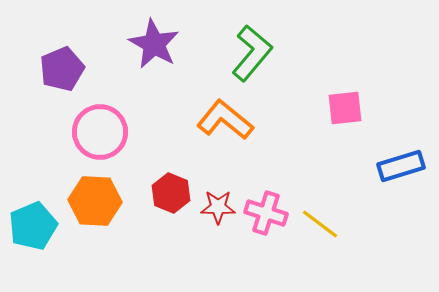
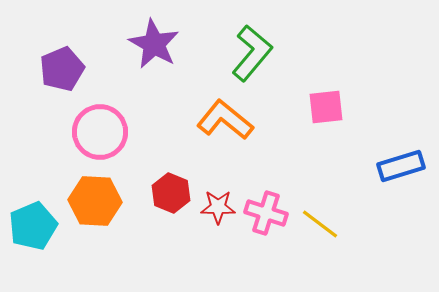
pink square: moved 19 px left, 1 px up
